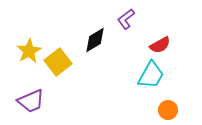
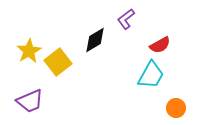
purple trapezoid: moved 1 px left
orange circle: moved 8 px right, 2 px up
